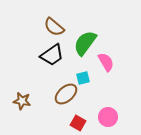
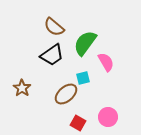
brown star: moved 13 px up; rotated 24 degrees clockwise
